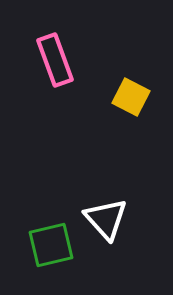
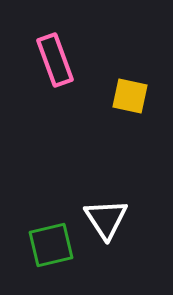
yellow square: moved 1 px left, 1 px up; rotated 15 degrees counterclockwise
white triangle: rotated 9 degrees clockwise
